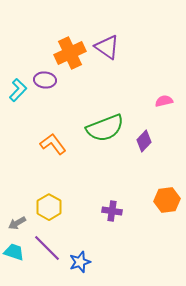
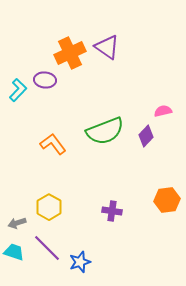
pink semicircle: moved 1 px left, 10 px down
green semicircle: moved 3 px down
purple diamond: moved 2 px right, 5 px up
gray arrow: rotated 12 degrees clockwise
